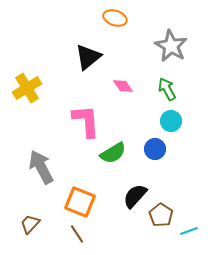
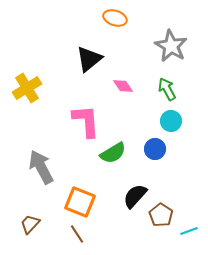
black triangle: moved 1 px right, 2 px down
